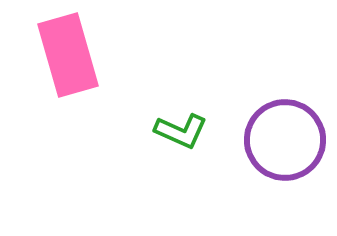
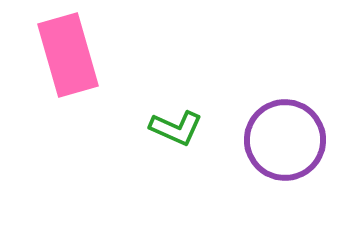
green L-shape: moved 5 px left, 3 px up
